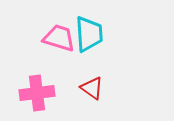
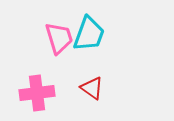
cyan trapezoid: rotated 24 degrees clockwise
pink trapezoid: rotated 56 degrees clockwise
